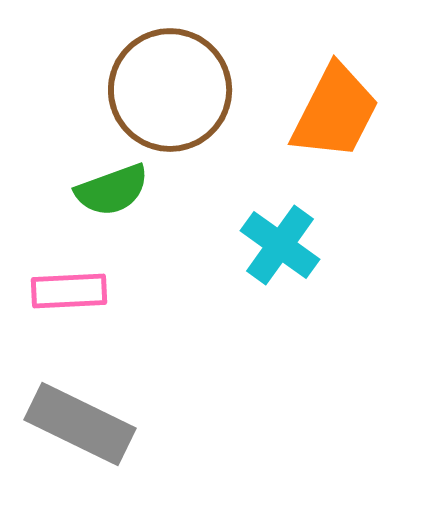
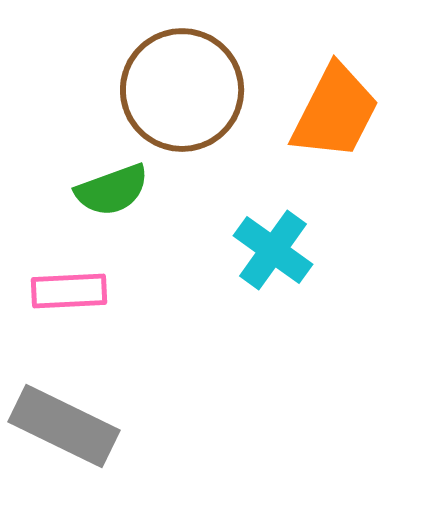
brown circle: moved 12 px right
cyan cross: moved 7 px left, 5 px down
gray rectangle: moved 16 px left, 2 px down
